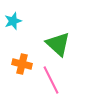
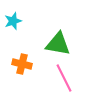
green triangle: rotated 32 degrees counterclockwise
pink line: moved 13 px right, 2 px up
